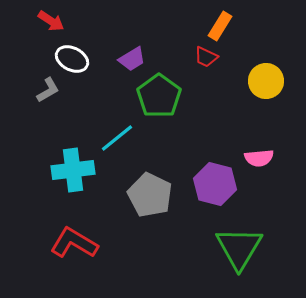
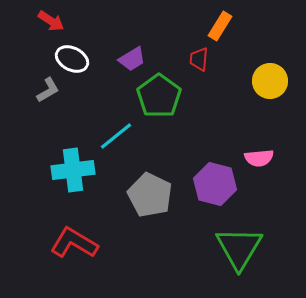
red trapezoid: moved 7 px left, 2 px down; rotated 70 degrees clockwise
yellow circle: moved 4 px right
cyan line: moved 1 px left, 2 px up
